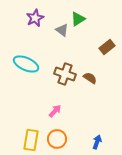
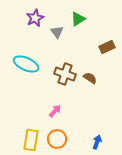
gray triangle: moved 5 px left, 2 px down; rotated 16 degrees clockwise
brown rectangle: rotated 14 degrees clockwise
